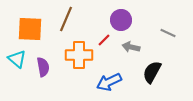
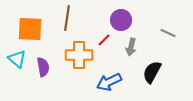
brown line: moved 1 px right, 1 px up; rotated 15 degrees counterclockwise
gray arrow: rotated 90 degrees counterclockwise
